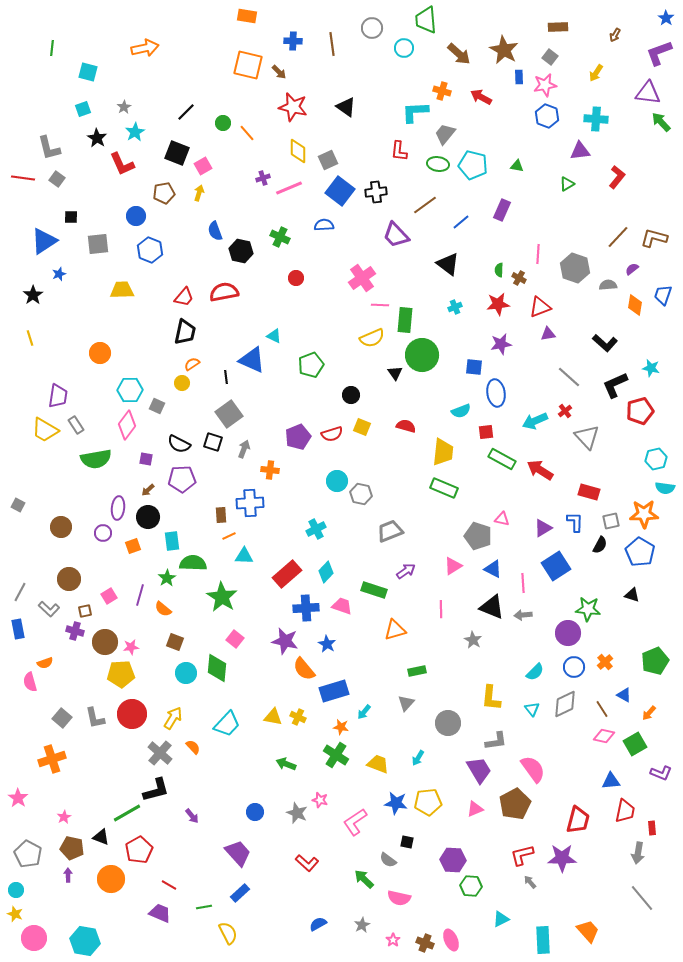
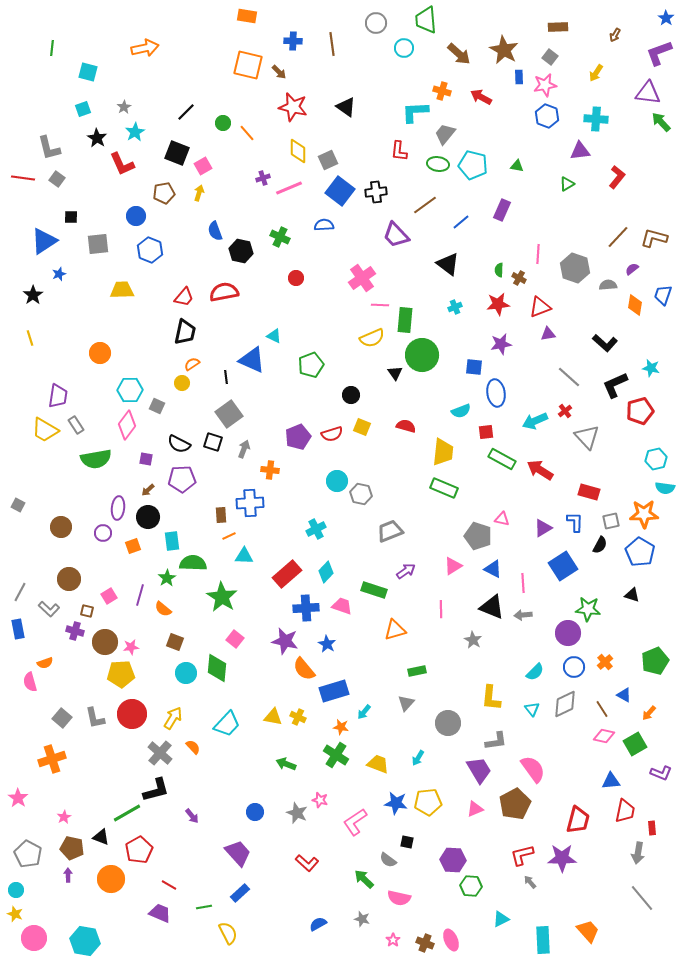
gray circle at (372, 28): moved 4 px right, 5 px up
blue square at (556, 566): moved 7 px right
brown square at (85, 611): moved 2 px right; rotated 24 degrees clockwise
gray star at (362, 925): moved 6 px up; rotated 28 degrees counterclockwise
